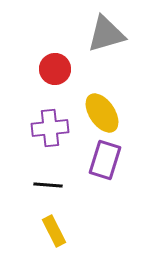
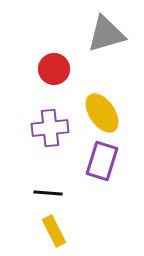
red circle: moved 1 px left
purple rectangle: moved 3 px left, 1 px down
black line: moved 8 px down
